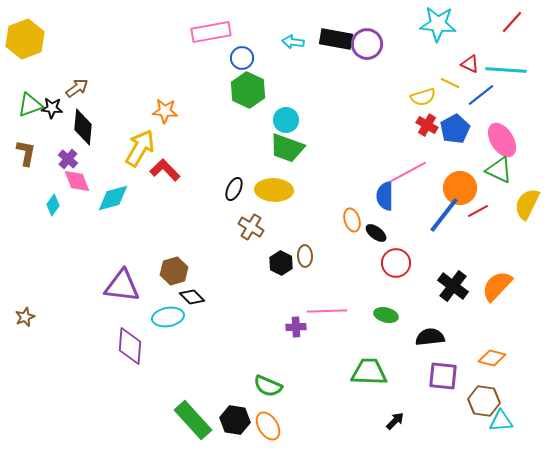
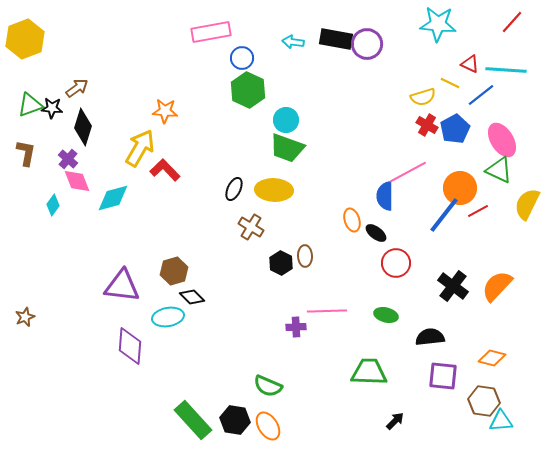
black diamond at (83, 127): rotated 12 degrees clockwise
